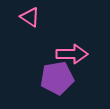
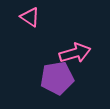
pink arrow: moved 3 px right, 1 px up; rotated 16 degrees counterclockwise
